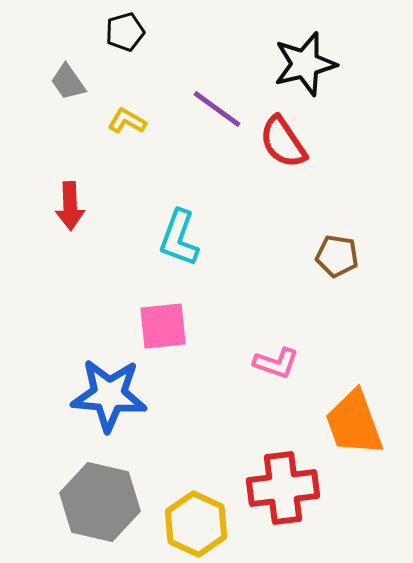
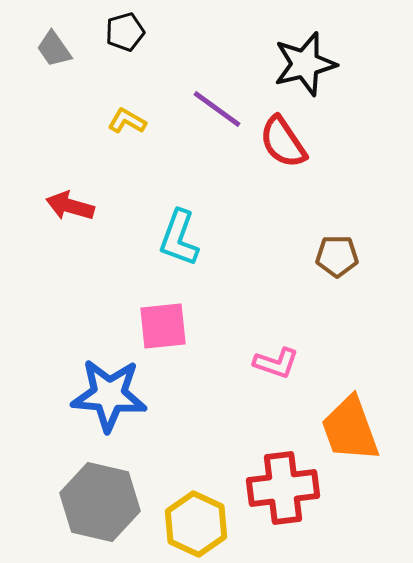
gray trapezoid: moved 14 px left, 33 px up
red arrow: rotated 108 degrees clockwise
brown pentagon: rotated 9 degrees counterclockwise
orange trapezoid: moved 4 px left, 6 px down
